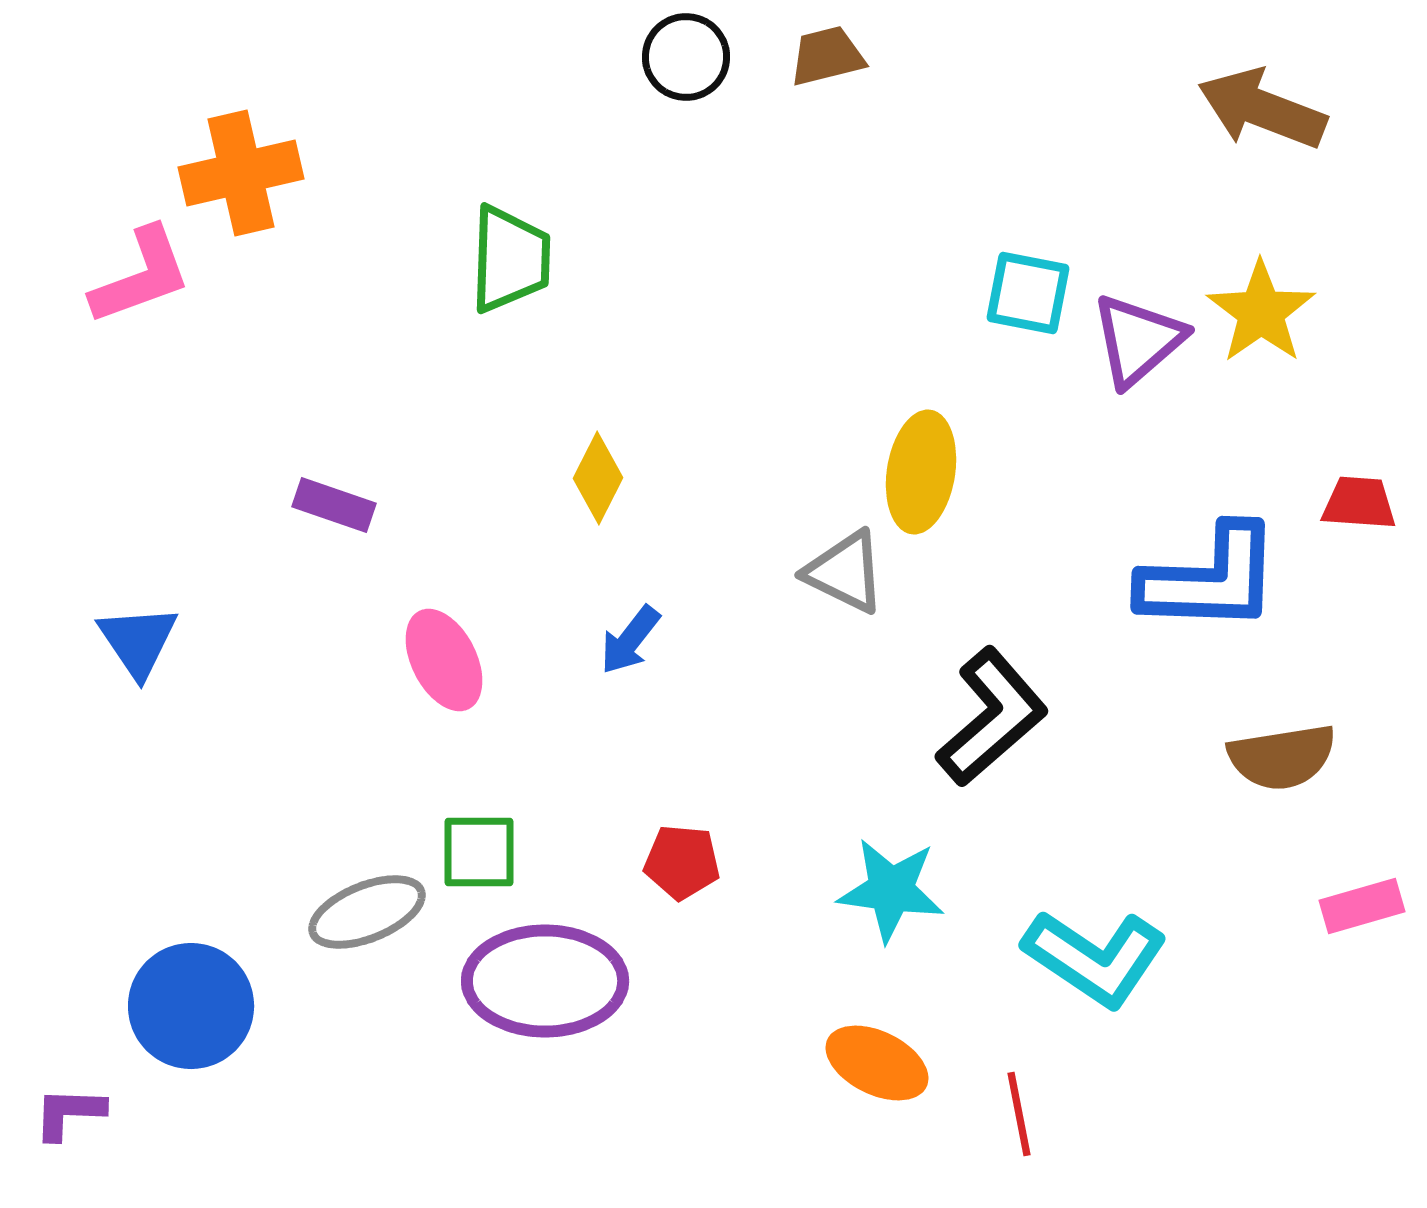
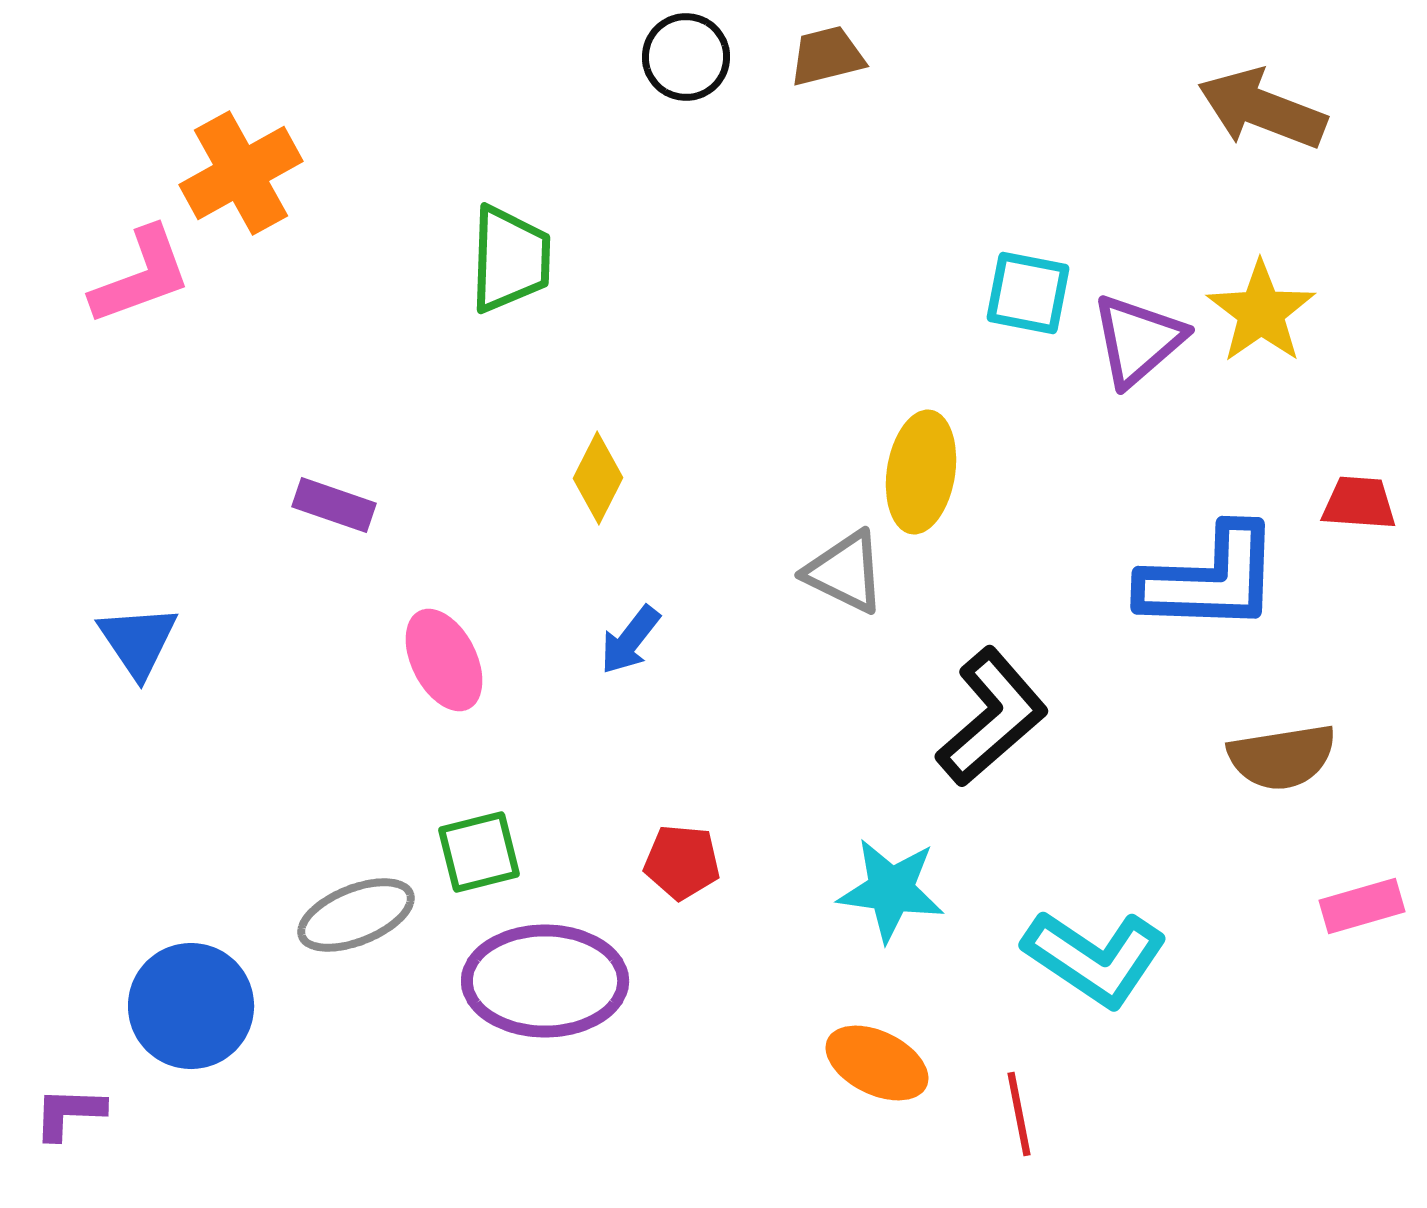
orange cross: rotated 16 degrees counterclockwise
green square: rotated 14 degrees counterclockwise
gray ellipse: moved 11 px left, 3 px down
